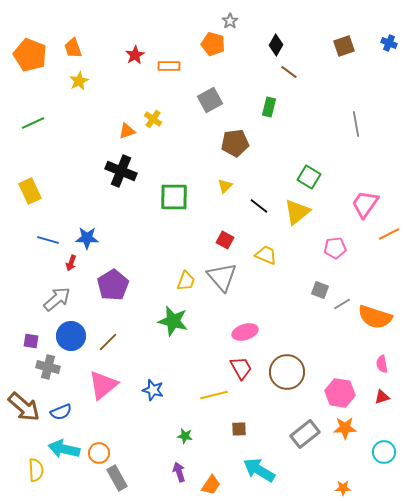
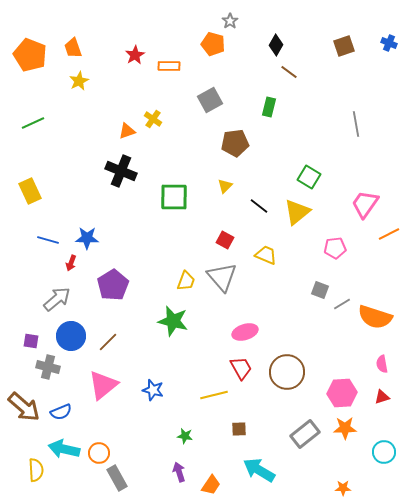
pink hexagon at (340, 393): moved 2 px right; rotated 12 degrees counterclockwise
